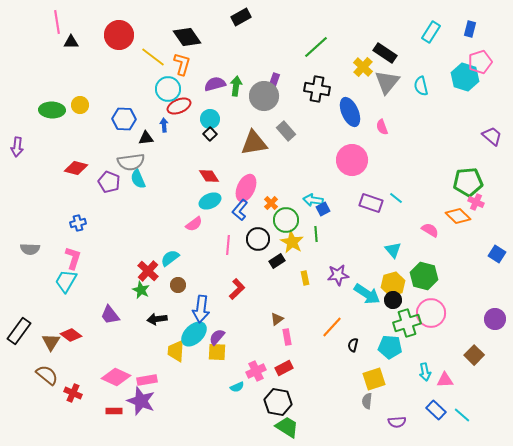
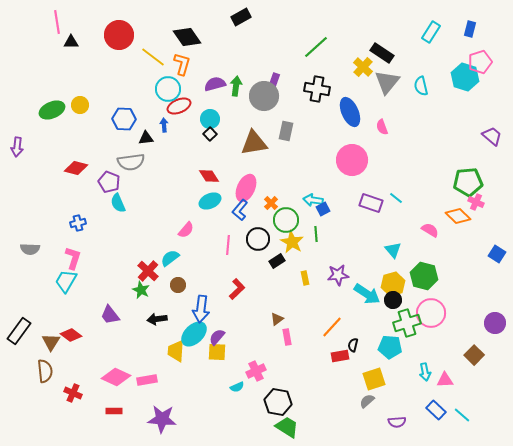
black rectangle at (385, 53): moved 3 px left
green ellipse at (52, 110): rotated 25 degrees counterclockwise
gray rectangle at (286, 131): rotated 54 degrees clockwise
cyan semicircle at (138, 179): moved 20 px left, 24 px down
pink semicircle at (194, 224): moved 8 px left, 6 px down; rotated 12 degrees counterclockwise
purple circle at (495, 319): moved 4 px down
red rectangle at (284, 368): moved 56 px right, 12 px up; rotated 18 degrees clockwise
brown semicircle at (47, 375): moved 2 px left, 4 px up; rotated 45 degrees clockwise
purple star at (141, 401): moved 21 px right, 18 px down; rotated 16 degrees counterclockwise
gray semicircle at (367, 401): rotated 42 degrees clockwise
